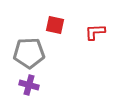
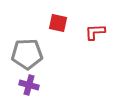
red square: moved 3 px right, 2 px up
gray pentagon: moved 2 px left, 1 px down
